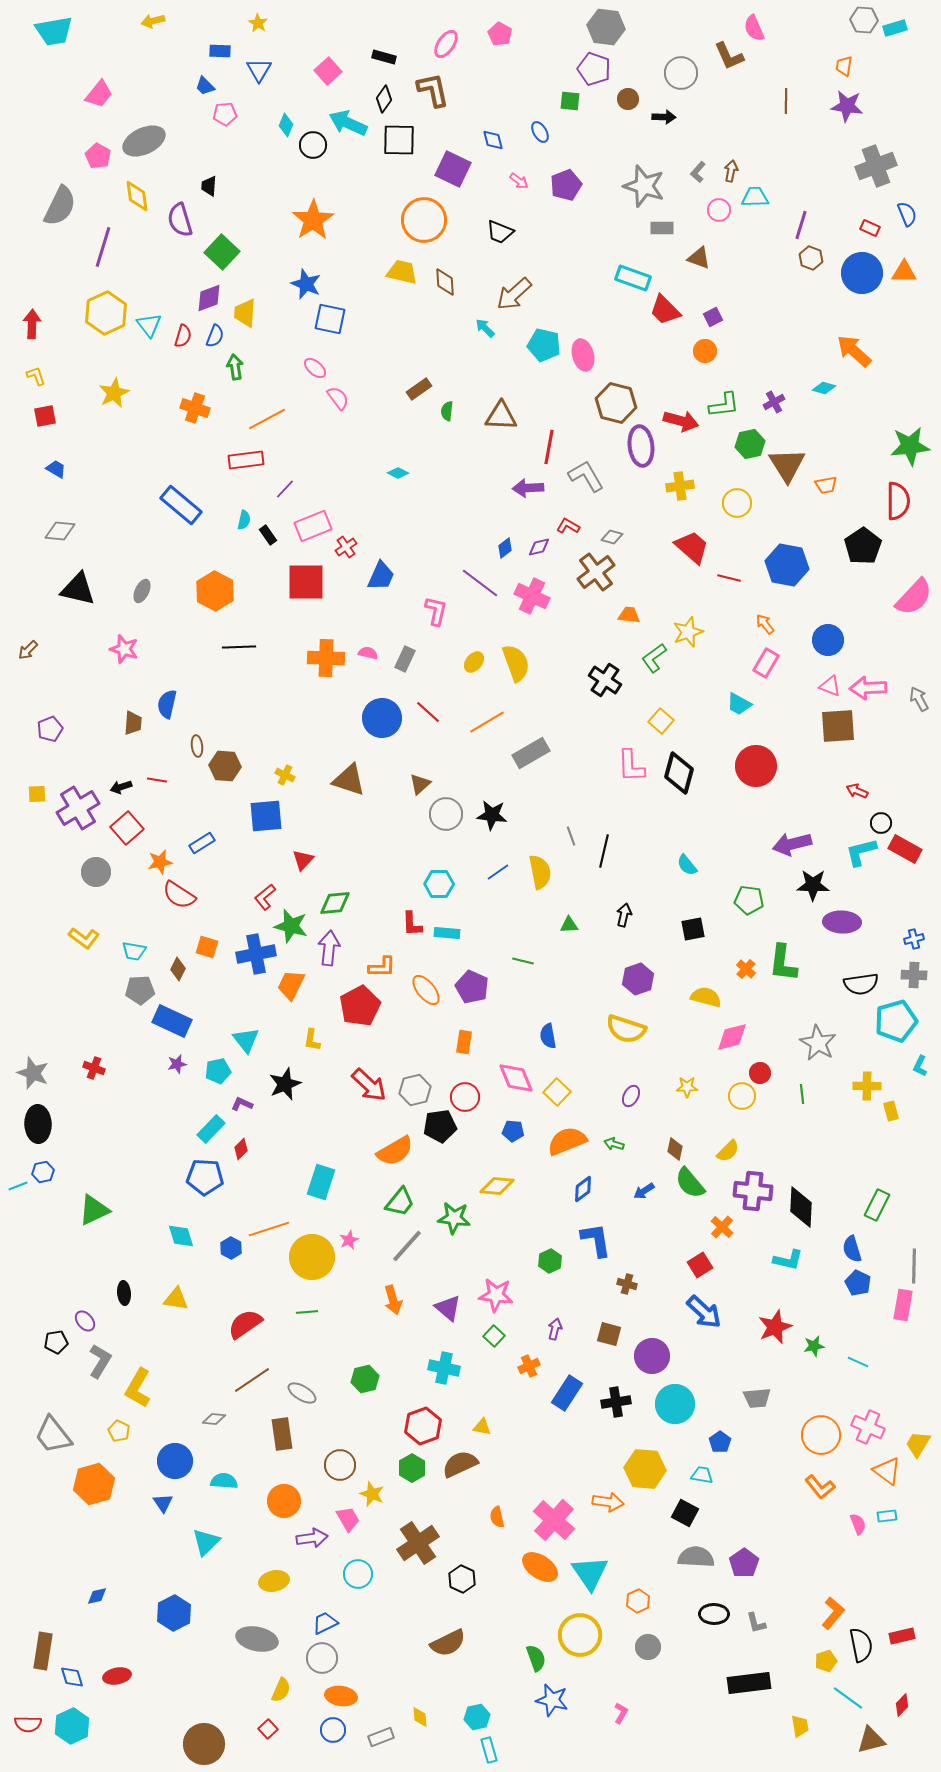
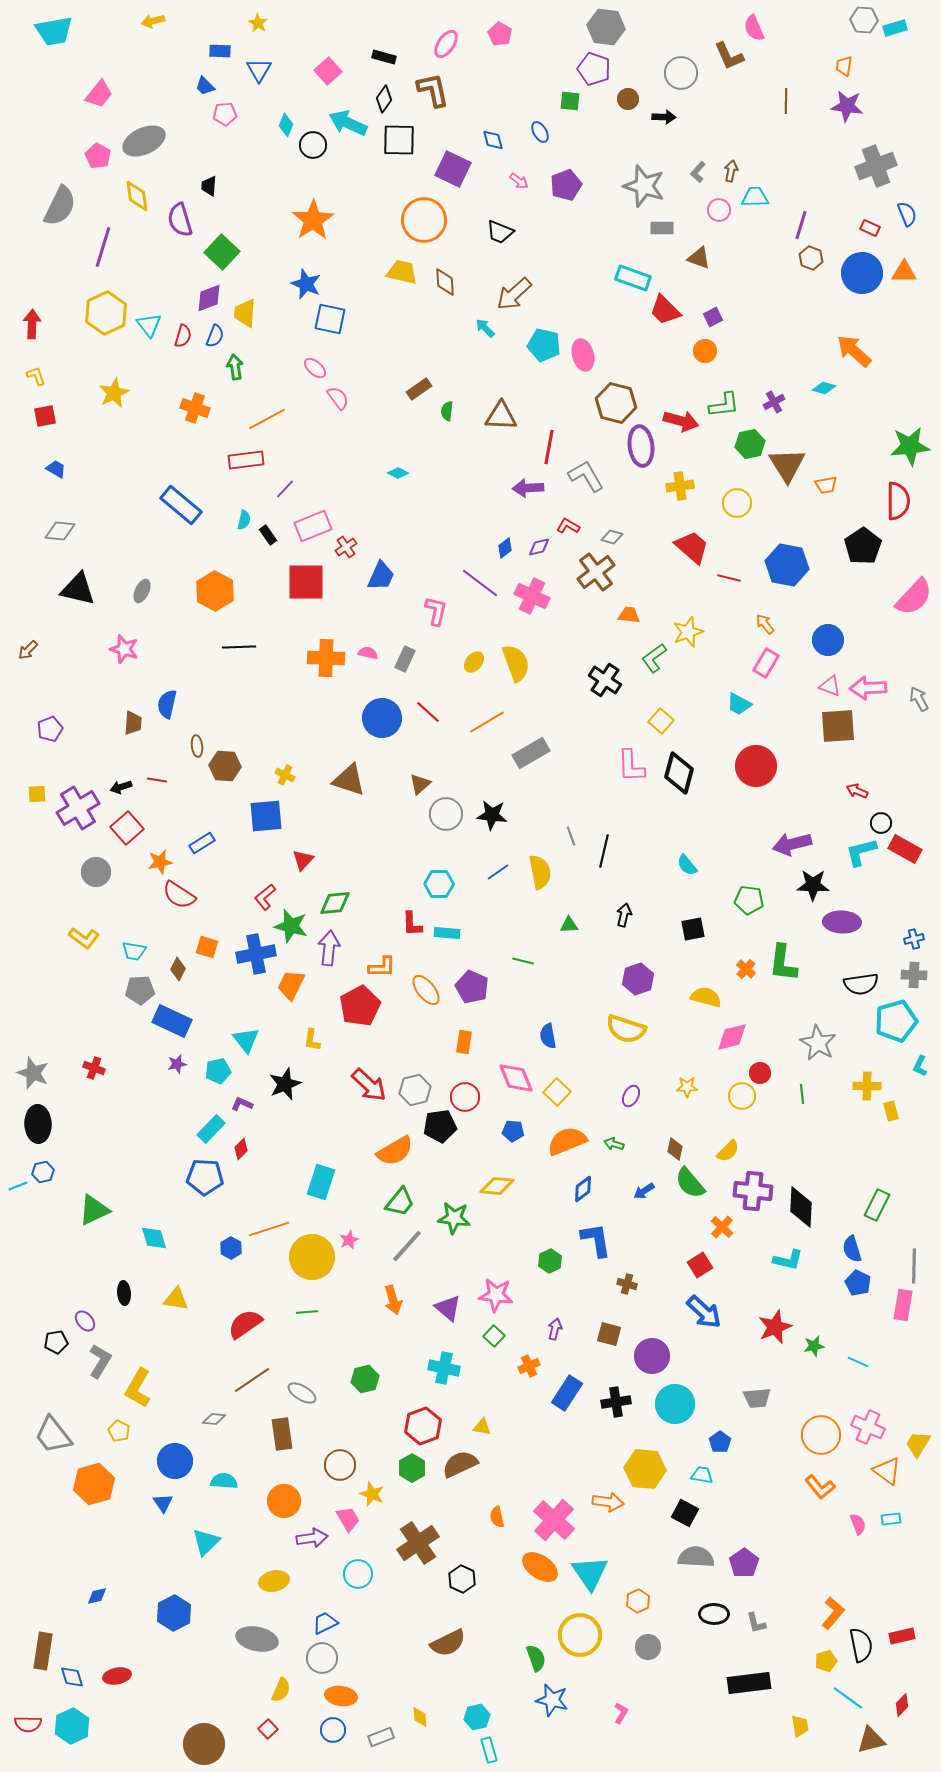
cyan diamond at (181, 1236): moved 27 px left, 2 px down
cyan rectangle at (887, 1516): moved 4 px right, 3 px down
